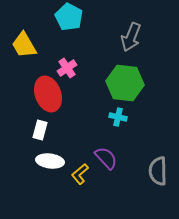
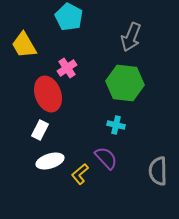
cyan cross: moved 2 px left, 8 px down
white rectangle: rotated 12 degrees clockwise
white ellipse: rotated 24 degrees counterclockwise
